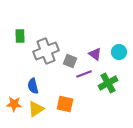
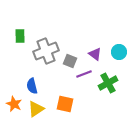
blue semicircle: moved 1 px left
orange star: rotated 21 degrees clockwise
